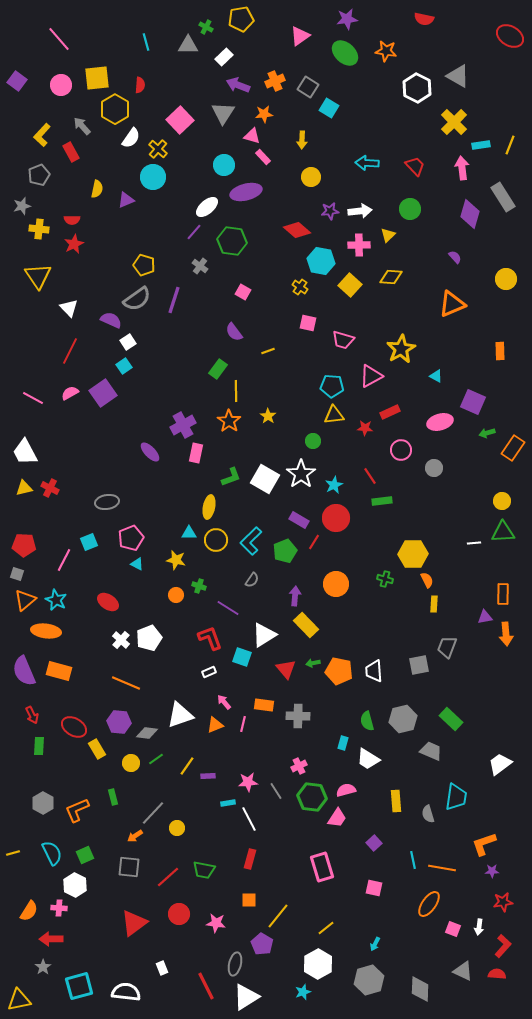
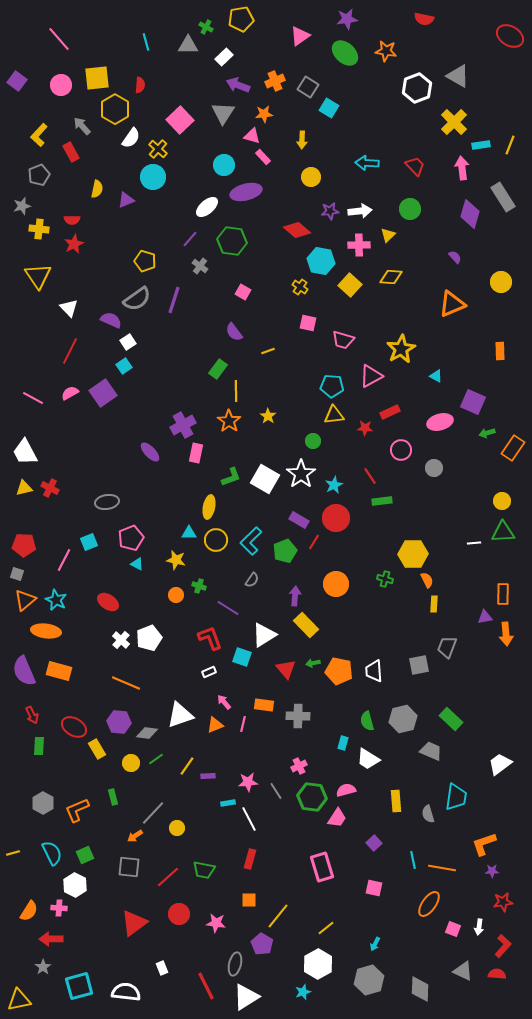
white hexagon at (417, 88): rotated 12 degrees clockwise
yellow L-shape at (42, 135): moved 3 px left
purple line at (194, 232): moved 4 px left, 7 px down
yellow pentagon at (144, 265): moved 1 px right, 4 px up
yellow circle at (506, 279): moved 5 px left, 3 px down
